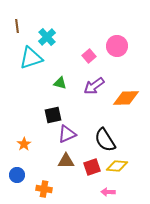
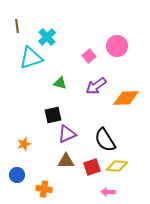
purple arrow: moved 2 px right
orange star: rotated 16 degrees clockwise
